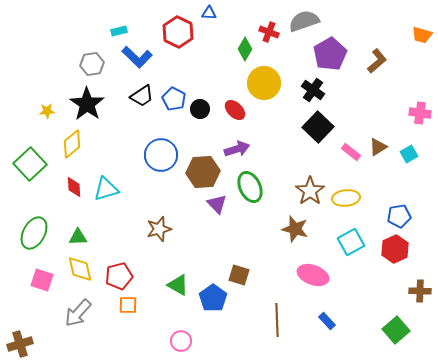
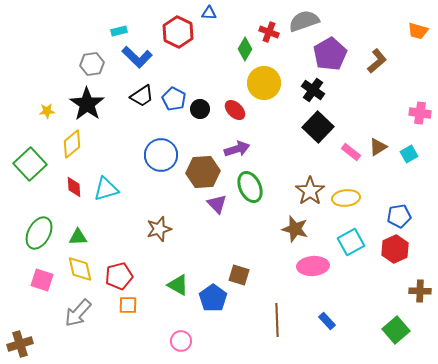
orange trapezoid at (422, 35): moved 4 px left, 4 px up
green ellipse at (34, 233): moved 5 px right
pink ellipse at (313, 275): moved 9 px up; rotated 24 degrees counterclockwise
